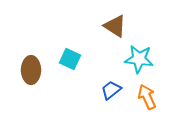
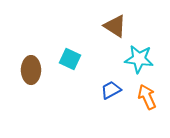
blue trapezoid: rotated 10 degrees clockwise
